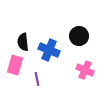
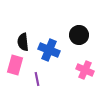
black circle: moved 1 px up
